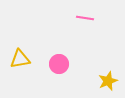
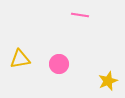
pink line: moved 5 px left, 3 px up
